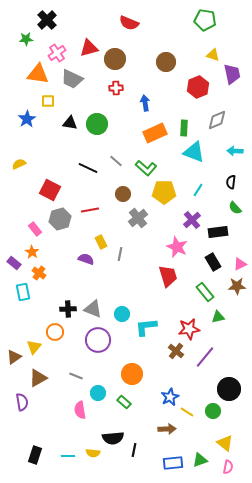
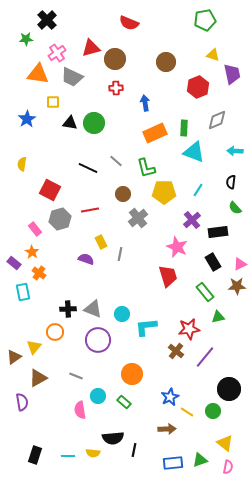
green pentagon at (205, 20): rotated 20 degrees counterclockwise
red triangle at (89, 48): moved 2 px right
gray trapezoid at (72, 79): moved 2 px up
yellow square at (48, 101): moved 5 px right, 1 px down
green circle at (97, 124): moved 3 px left, 1 px up
yellow semicircle at (19, 164): moved 3 px right; rotated 56 degrees counterclockwise
green L-shape at (146, 168): rotated 35 degrees clockwise
cyan circle at (98, 393): moved 3 px down
